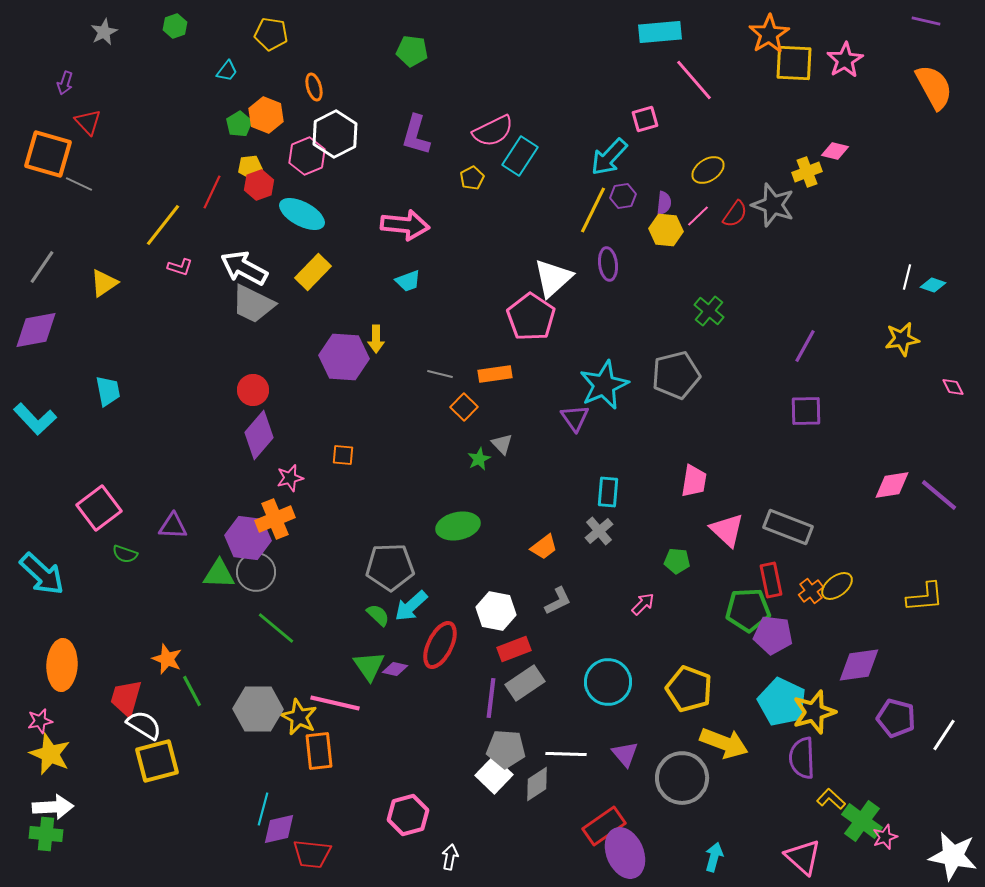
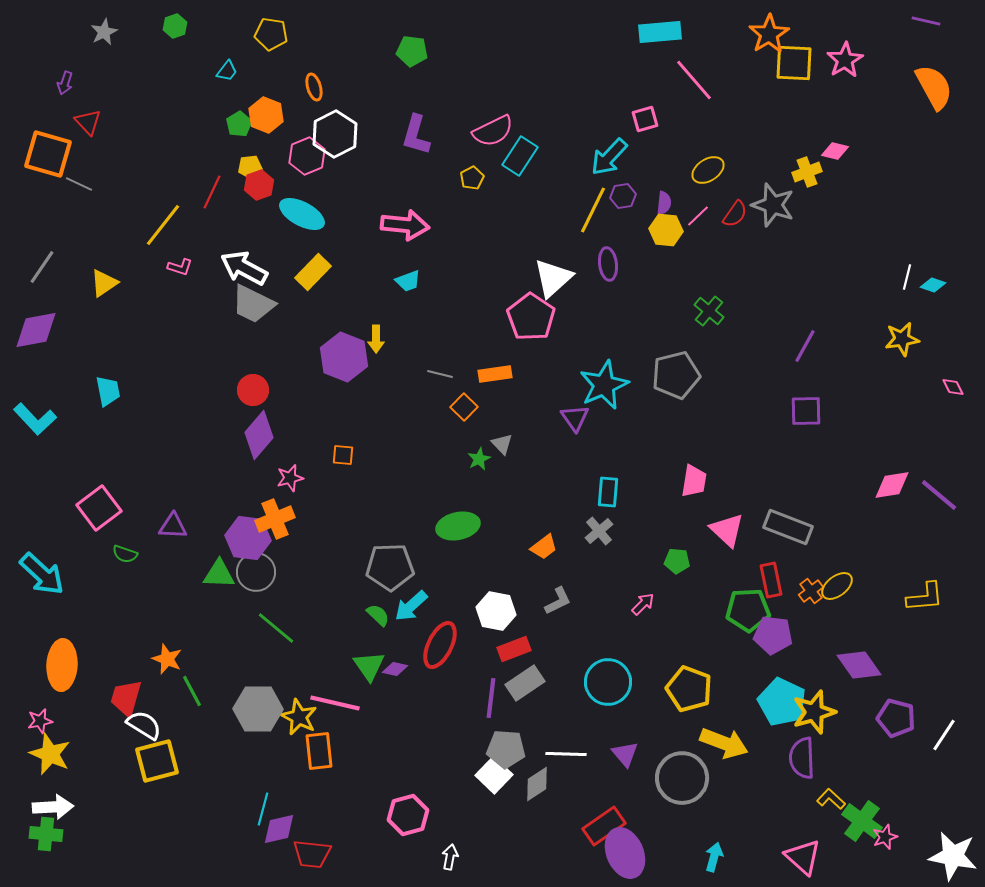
purple hexagon at (344, 357): rotated 18 degrees clockwise
purple diamond at (859, 665): rotated 63 degrees clockwise
